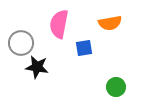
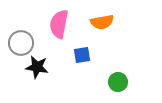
orange semicircle: moved 8 px left, 1 px up
blue square: moved 2 px left, 7 px down
green circle: moved 2 px right, 5 px up
